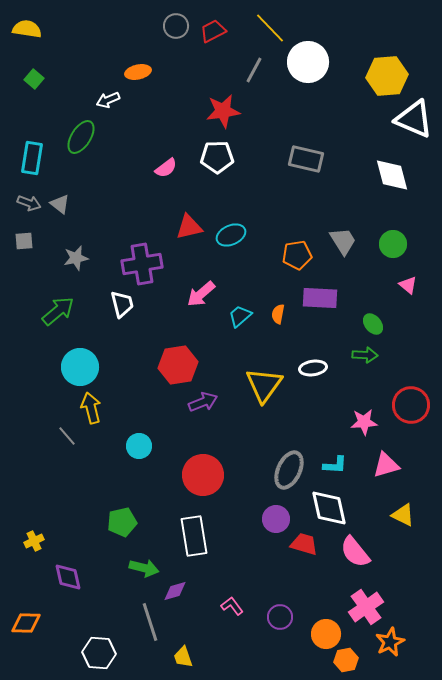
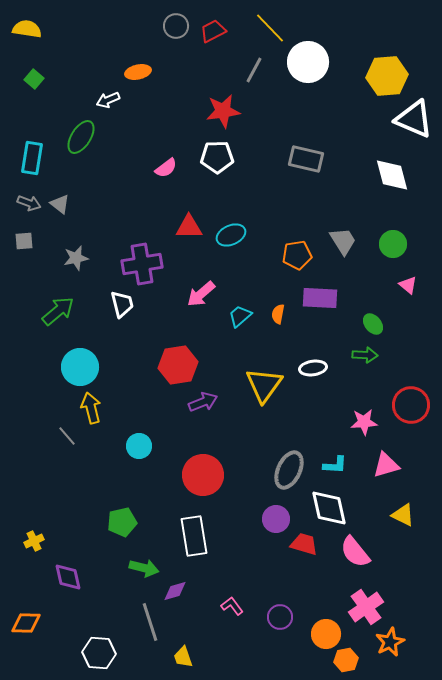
red triangle at (189, 227): rotated 12 degrees clockwise
